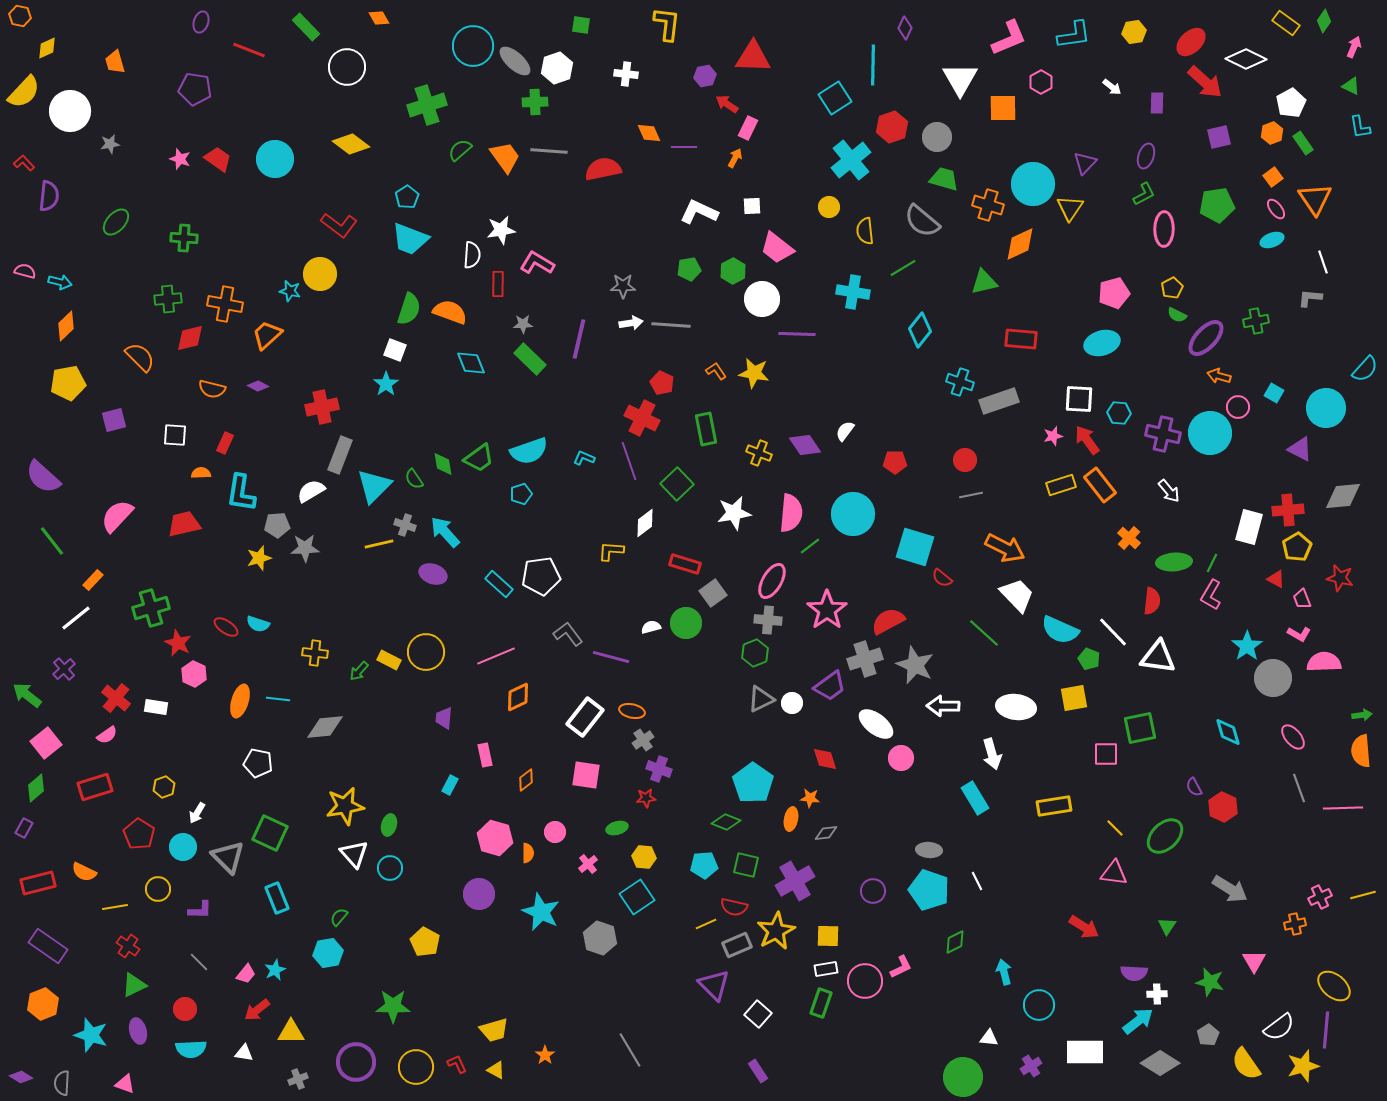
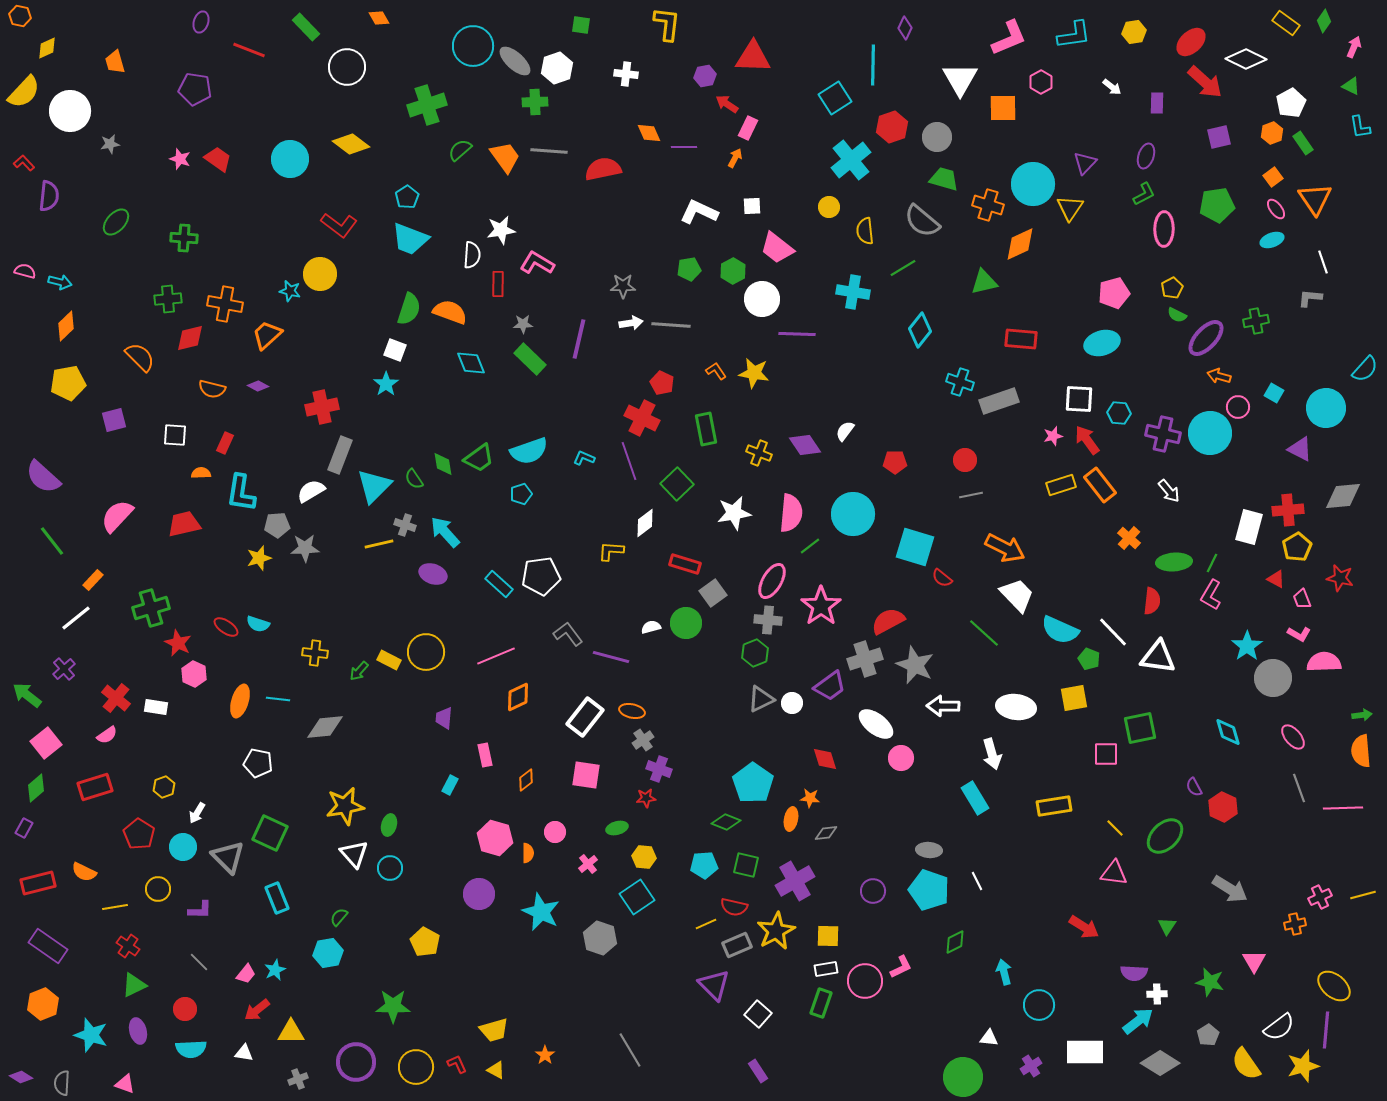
cyan circle at (275, 159): moved 15 px right
pink star at (827, 610): moved 6 px left, 4 px up
